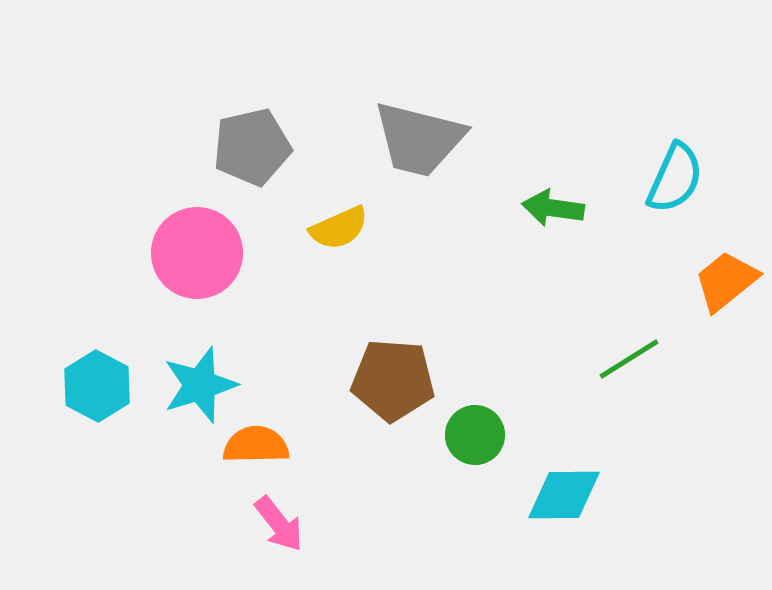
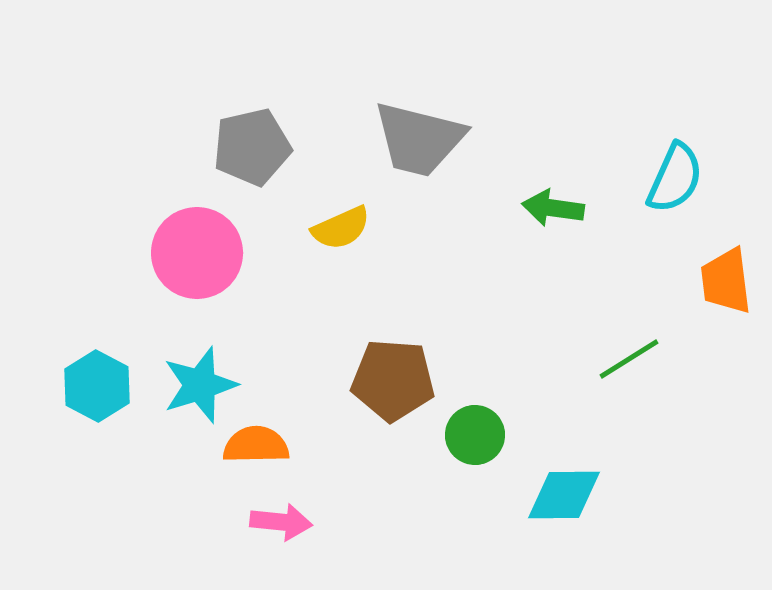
yellow semicircle: moved 2 px right
orange trapezoid: rotated 58 degrees counterclockwise
pink arrow: moved 2 px right, 2 px up; rotated 46 degrees counterclockwise
